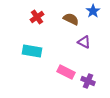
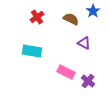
purple triangle: moved 1 px down
purple cross: rotated 16 degrees clockwise
